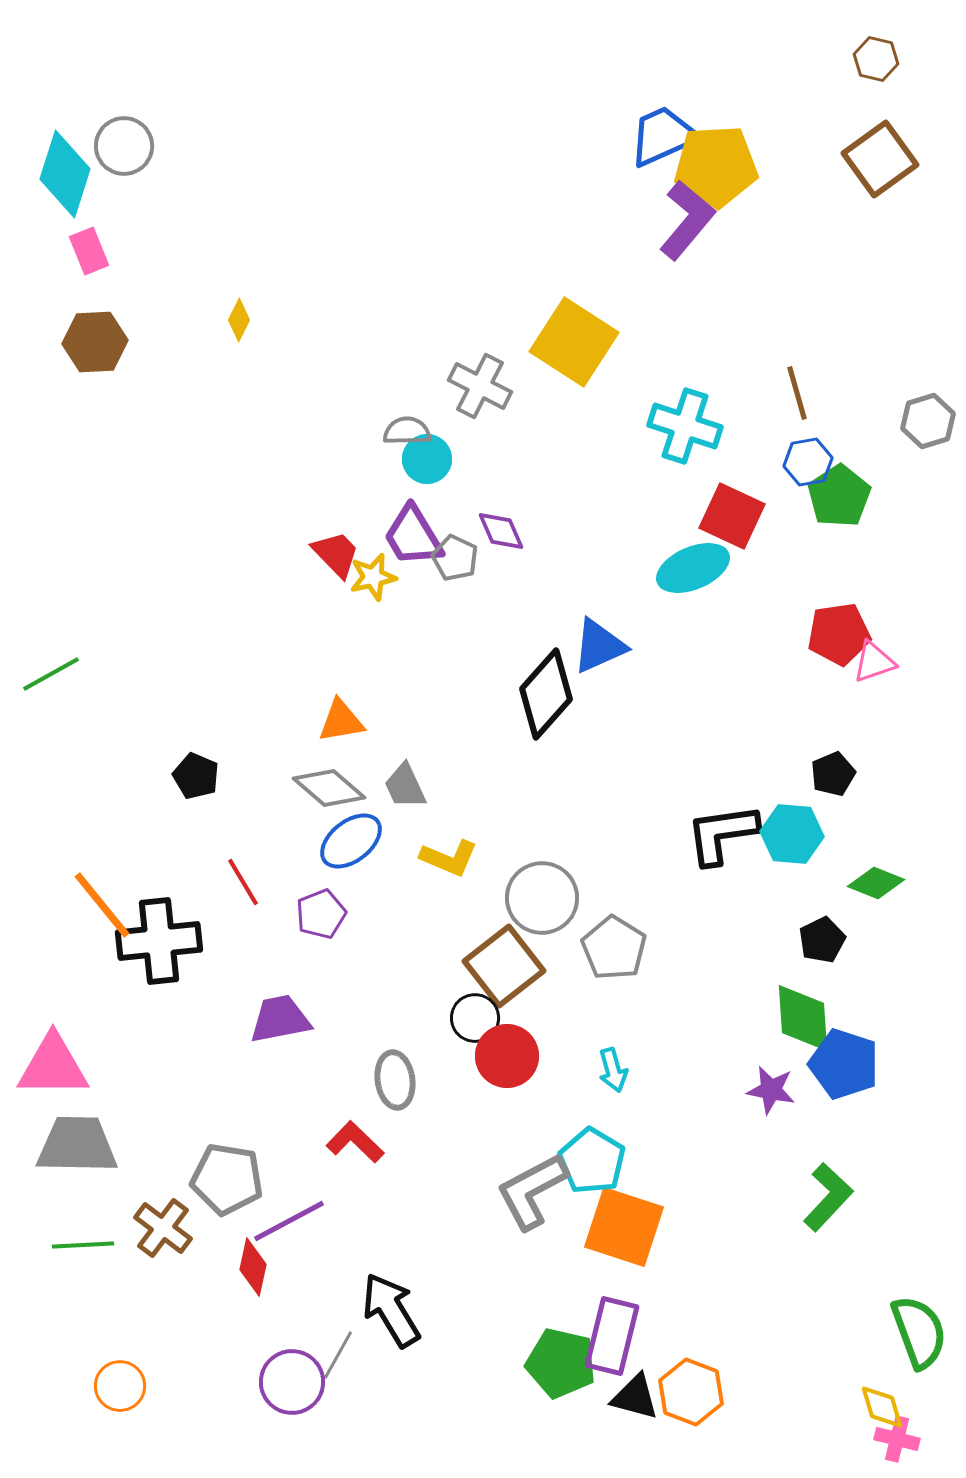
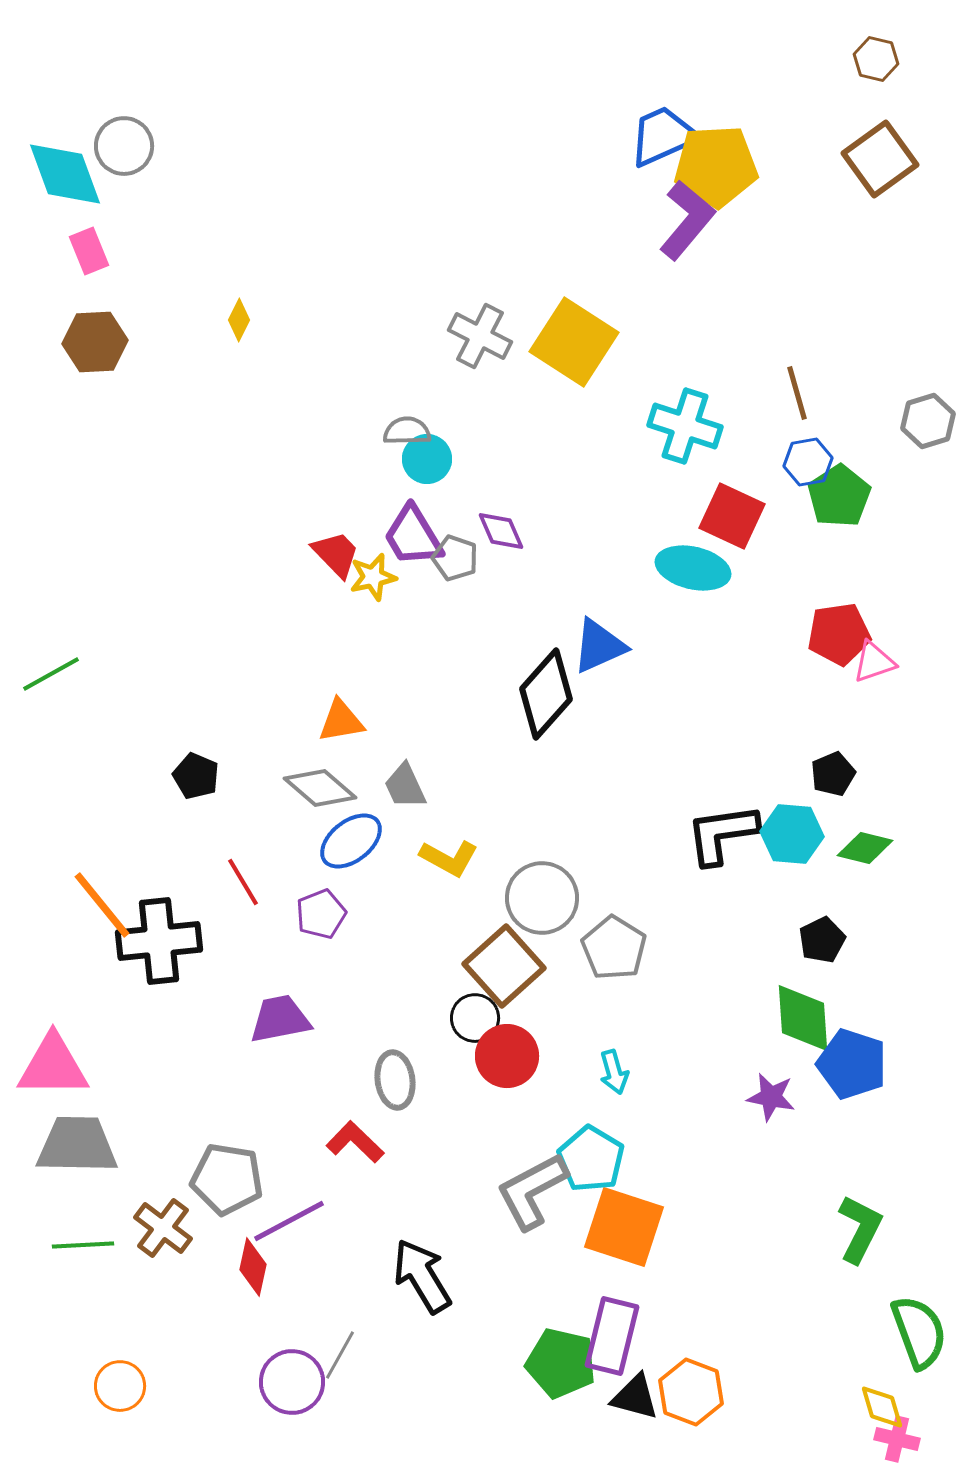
cyan diamond at (65, 174): rotated 38 degrees counterclockwise
gray cross at (480, 386): moved 50 px up
gray pentagon at (455, 558): rotated 6 degrees counterclockwise
cyan ellipse at (693, 568): rotated 36 degrees clockwise
gray diamond at (329, 788): moved 9 px left
yellow L-shape at (449, 858): rotated 6 degrees clockwise
green diamond at (876, 883): moved 11 px left, 35 px up; rotated 8 degrees counterclockwise
brown square at (504, 966): rotated 4 degrees counterclockwise
blue pentagon at (844, 1064): moved 8 px right
cyan arrow at (613, 1070): moved 1 px right, 2 px down
purple star at (771, 1090): moved 7 px down
cyan pentagon at (592, 1161): moved 1 px left, 2 px up
green L-shape at (828, 1197): moved 32 px right, 32 px down; rotated 16 degrees counterclockwise
black arrow at (391, 1310): moved 31 px right, 34 px up
gray line at (338, 1355): moved 2 px right
